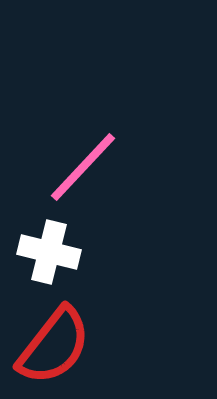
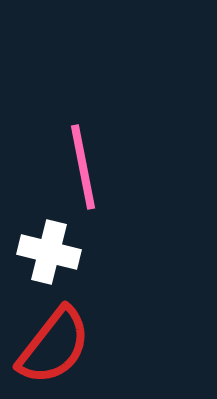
pink line: rotated 54 degrees counterclockwise
